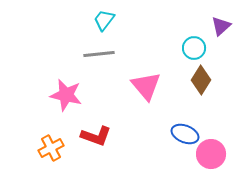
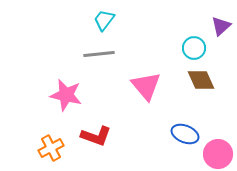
brown diamond: rotated 56 degrees counterclockwise
pink circle: moved 7 px right
